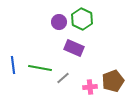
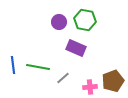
green hexagon: moved 3 px right, 1 px down; rotated 15 degrees counterclockwise
purple rectangle: moved 2 px right
green line: moved 2 px left, 1 px up
